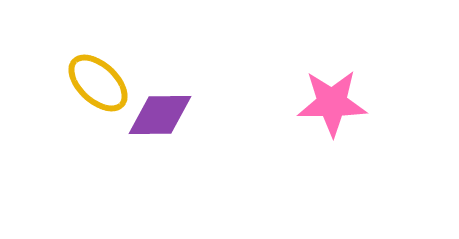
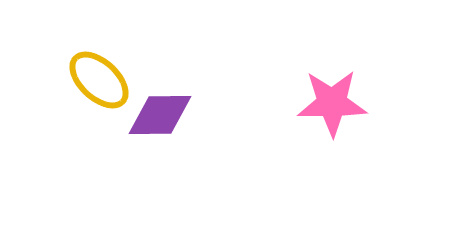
yellow ellipse: moved 1 px right, 3 px up
